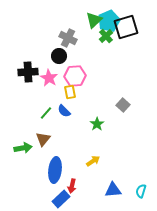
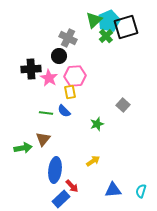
black cross: moved 3 px right, 3 px up
green line: rotated 56 degrees clockwise
green star: rotated 16 degrees clockwise
red arrow: rotated 56 degrees counterclockwise
